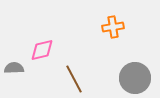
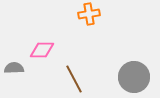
orange cross: moved 24 px left, 13 px up
pink diamond: rotated 15 degrees clockwise
gray circle: moved 1 px left, 1 px up
